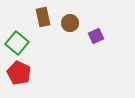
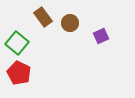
brown rectangle: rotated 24 degrees counterclockwise
purple square: moved 5 px right
